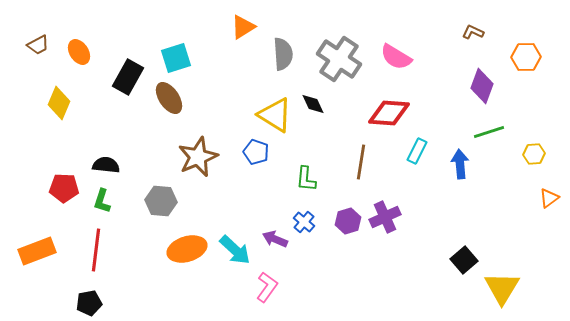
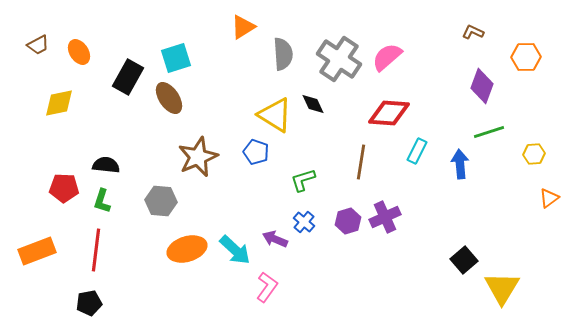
pink semicircle at (396, 57): moved 9 px left; rotated 108 degrees clockwise
yellow diamond at (59, 103): rotated 56 degrees clockwise
green L-shape at (306, 179): moved 3 px left, 1 px down; rotated 68 degrees clockwise
